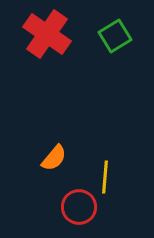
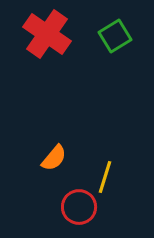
yellow line: rotated 12 degrees clockwise
